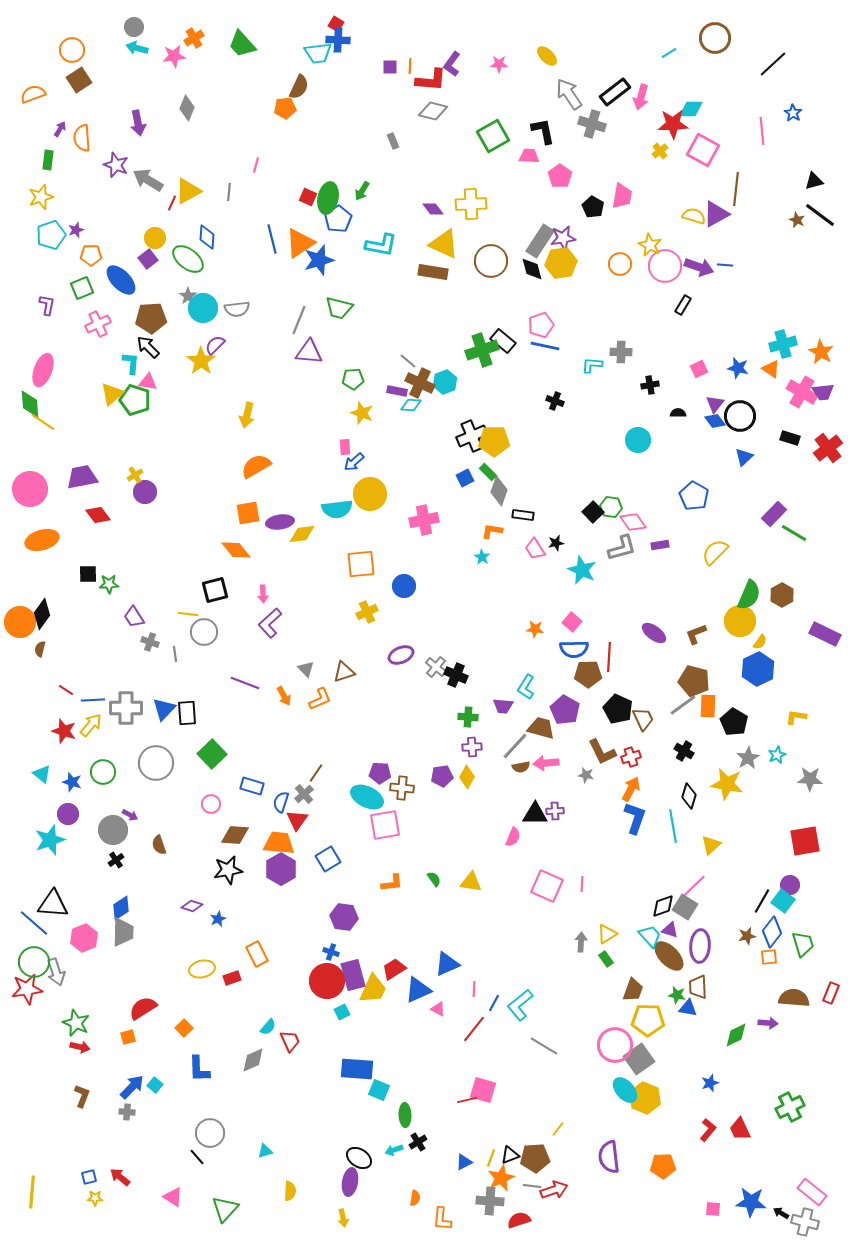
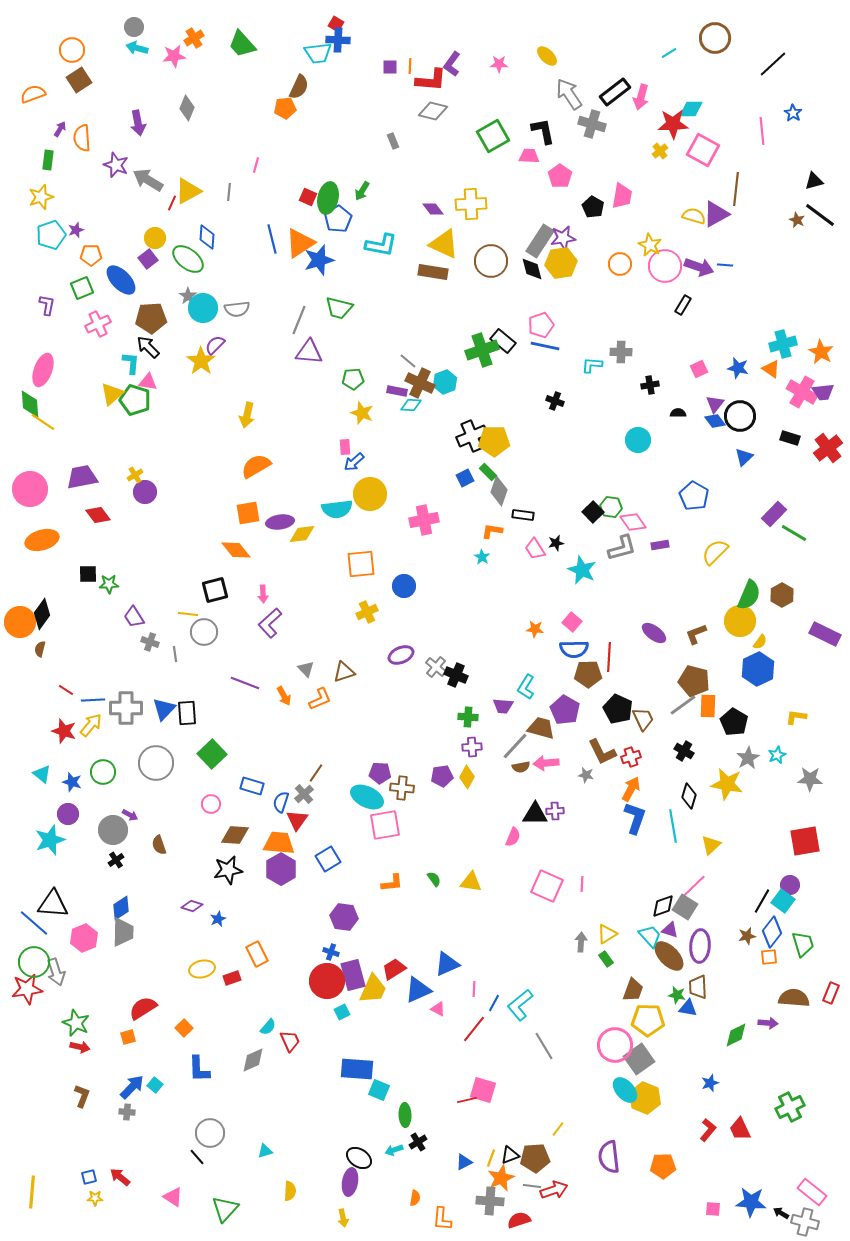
gray line at (544, 1046): rotated 28 degrees clockwise
